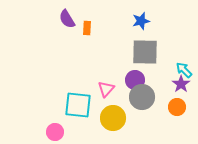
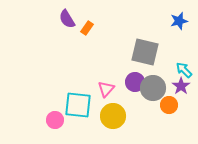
blue star: moved 38 px right
orange rectangle: rotated 32 degrees clockwise
gray square: rotated 12 degrees clockwise
purple circle: moved 2 px down
purple star: moved 2 px down
gray circle: moved 11 px right, 9 px up
orange circle: moved 8 px left, 2 px up
yellow circle: moved 2 px up
pink circle: moved 12 px up
